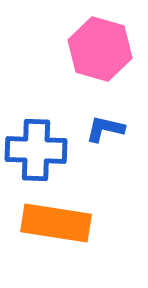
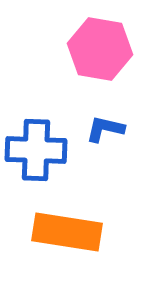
pink hexagon: rotated 6 degrees counterclockwise
orange rectangle: moved 11 px right, 9 px down
